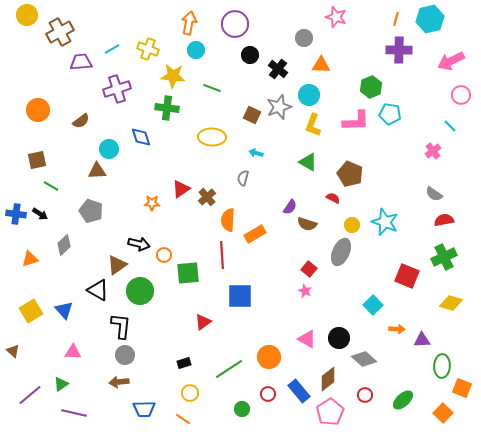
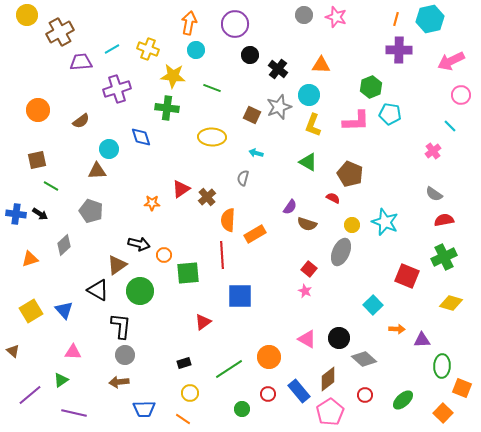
gray circle at (304, 38): moved 23 px up
green triangle at (61, 384): moved 4 px up
